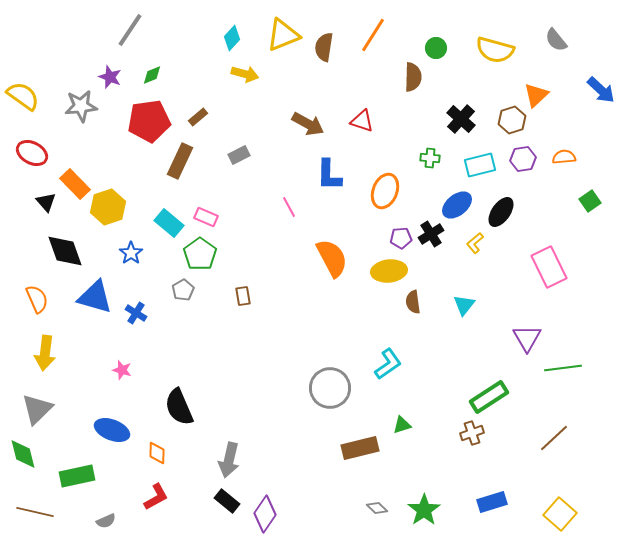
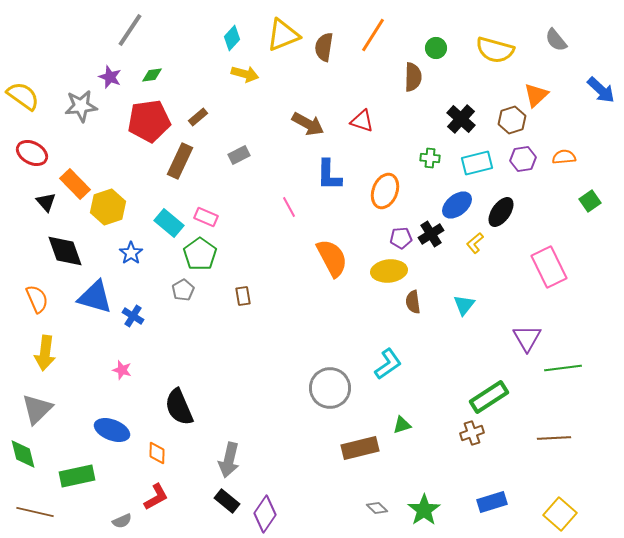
green diamond at (152, 75): rotated 15 degrees clockwise
cyan rectangle at (480, 165): moved 3 px left, 2 px up
blue cross at (136, 313): moved 3 px left, 3 px down
brown line at (554, 438): rotated 40 degrees clockwise
gray semicircle at (106, 521): moved 16 px right
